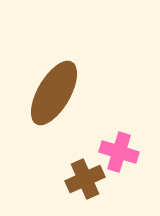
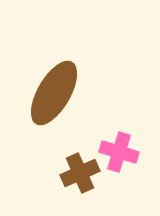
brown cross: moved 5 px left, 6 px up
